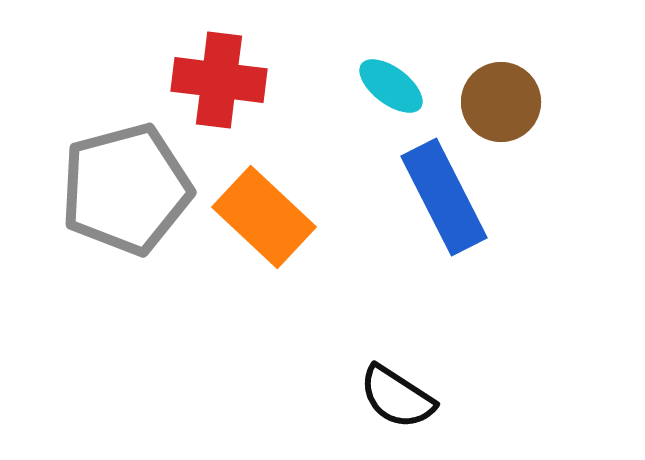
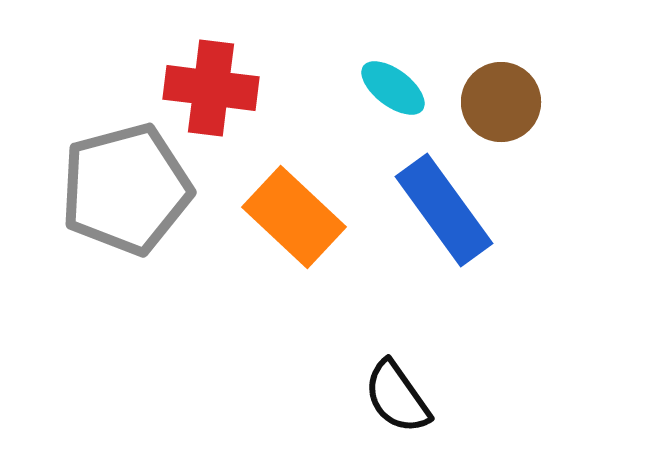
red cross: moved 8 px left, 8 px down
cyan ellipse: moved 2 px right, 2 px down
blue rectangle: moved 13 px down; rotated 9 degrees counterclockwise
orange rectangle: moved 30 px right
black semicircle: rotated 22 degrees clockwise
